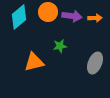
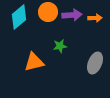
purple arrow: moved 1 px up; rotated 12 degrees counterclockwise
